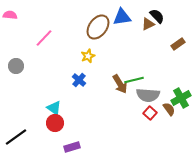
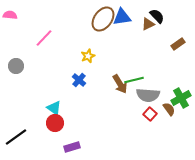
brown ellipse: moved 5 px right, 8 px up
red square: moved 1 px down
